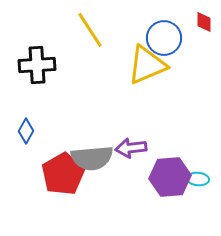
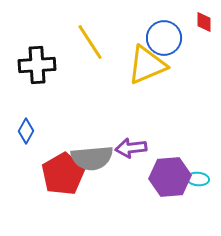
yellow line: moved 12 px down
